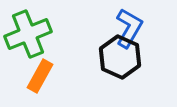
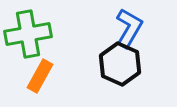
green cross: rotated 12 degrees clockwise
black hexagon: moved 7 px down
